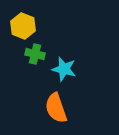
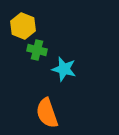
green cross: moved 2 px right, 4 px up
orange semicircle: moved 9 px left, 5 px down
